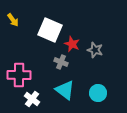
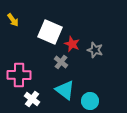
white square: moved 2 px down
gray cross: rotated 16 degrees clockwise
cyan circle: moved 8 px left, 8 px down
